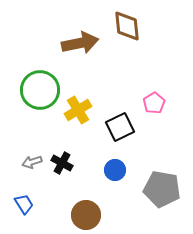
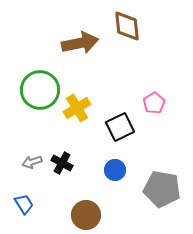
yellow cross: moved 1 px left, 2 px up
